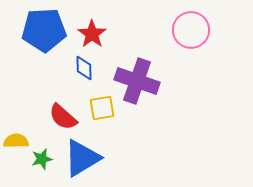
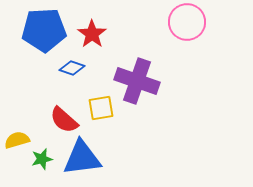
pink circle: moved 4 px left, 8 px up
blue diamond: moved 12 px left; rotated 70 degrees counterclockwise
yellow square: moved 1 px left
red semicircle: moved 1 px right, 3 px down
yellow semicircle: moved 1 px right, 1 px up; rotated 15 degrees counterclockwise
blue triangle: rotated 24 degrees clockwise
